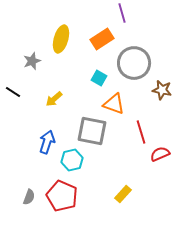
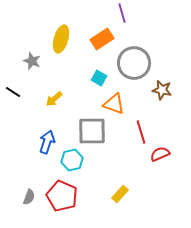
gray star: rotated 30 degrees counterclockwise
gray square: rotated 12 degrees counterclockwise
yellow rectangle: moved 3 px left
